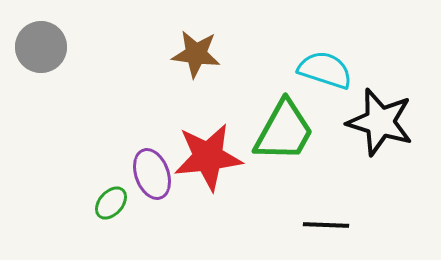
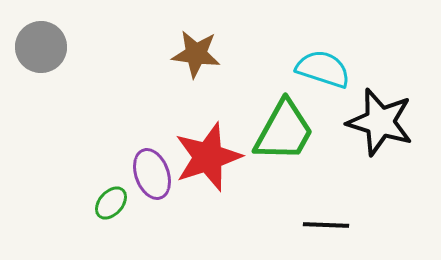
cyan semicircle: moved 2 px left, 1 px up
red star: rotated 12 degrees counterclockwise
